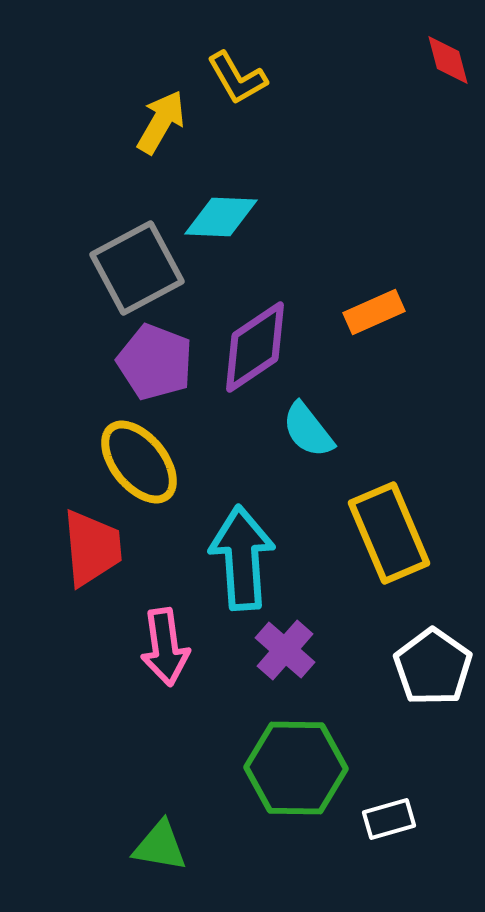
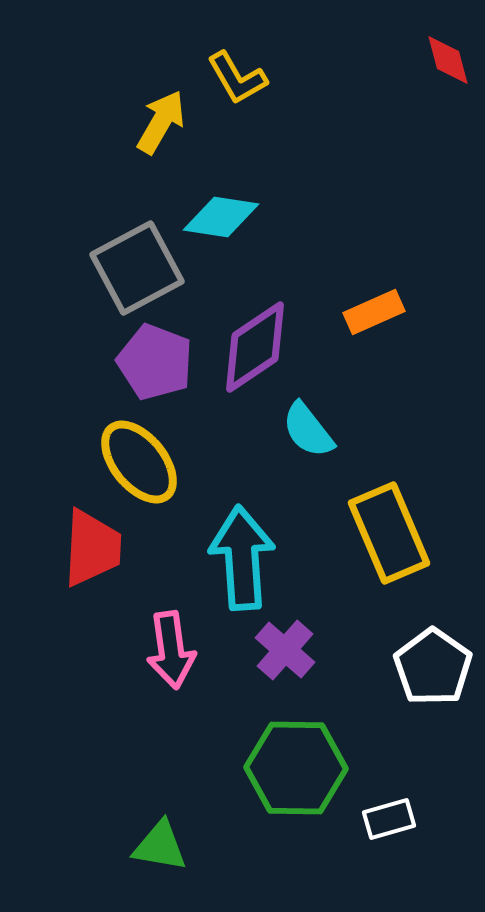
cyan diamond: rotated 6 degrees clockwise
red trapezoid: rotated 8 degrees clockwise
pink arrow: moved 6 px right, 3 px down
